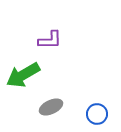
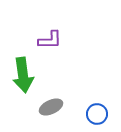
green arrow: rotated 68 degrees counterclockwise
